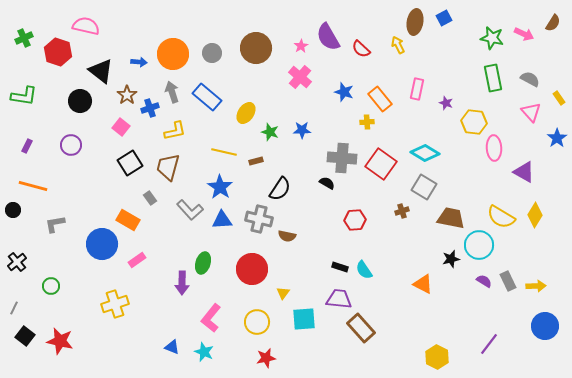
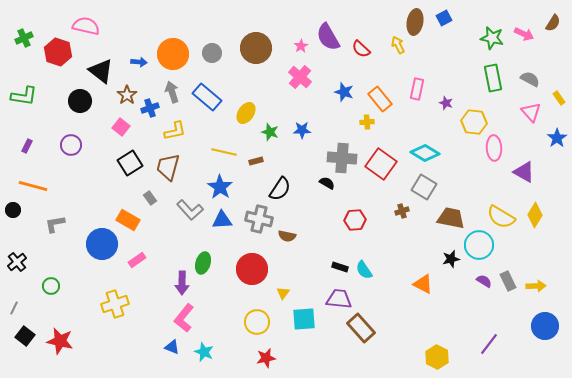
pink L-shape at (211, 318): moved 27 px left
